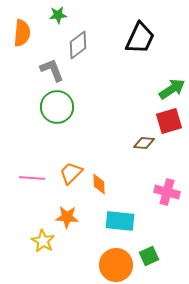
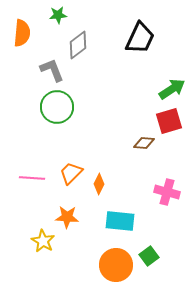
orange diamond: rotated 30 degrees clockwise
green square: rotated 12 degrees counterclockwise
